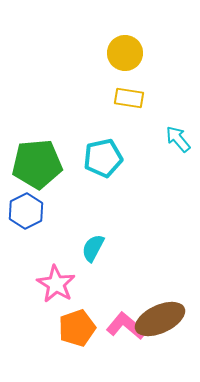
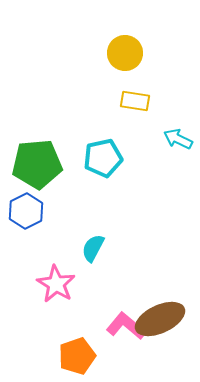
yellow rectangle: moved 6 px right, 3 px down
cyan arrow: rotated 24 degrees counterclockwise
orange pentagon: moved 28 px down
